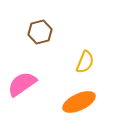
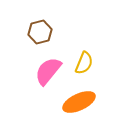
yellow semicircle: moved 1 px left, 1 px down
pink semicircle: moved 26 px right, 13 px up; rotated 16 degrees counterclockwise
